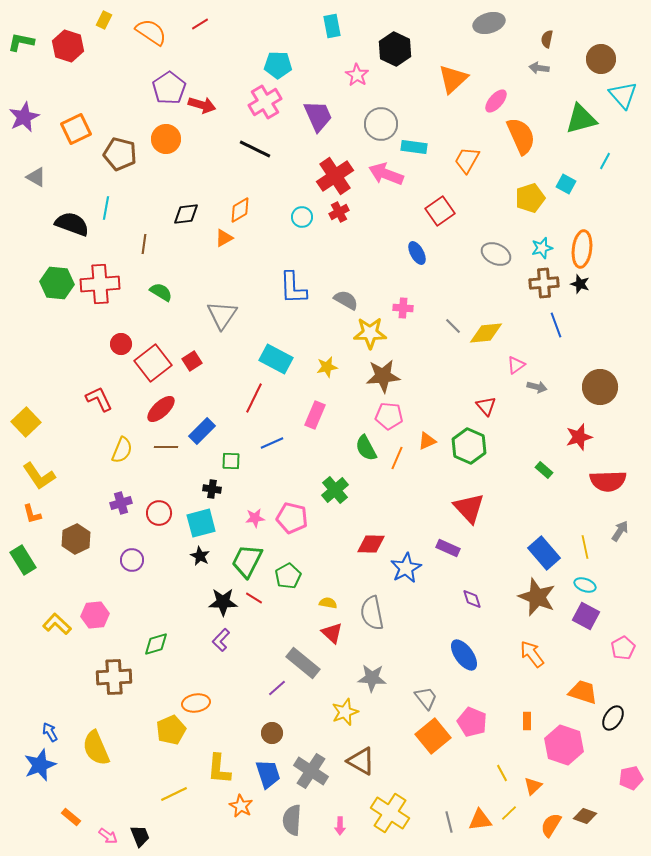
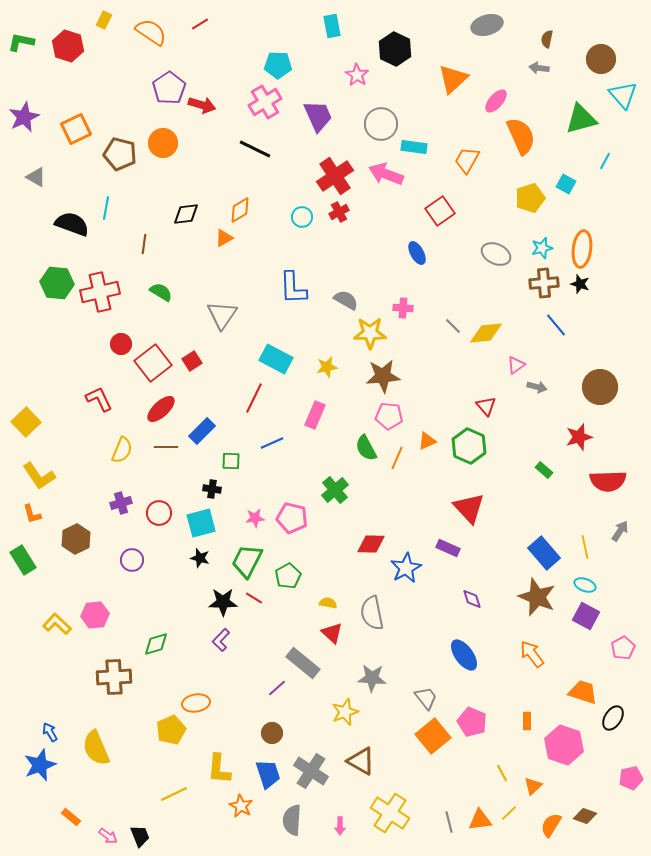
gray ellipse at (489, 23): moved 2 px left, 2 px down
orange circle at (166, 139): moved 3 px left, 4 px down
red cross at (100, 284): moved 8 px down; rotated 9 degrees counterclockwise
blue line at (556, 325): rotated 20 degrees counterclockwise
black star at (200, 556): moved 2 px down; rotated 12 degrees counterclockwise
